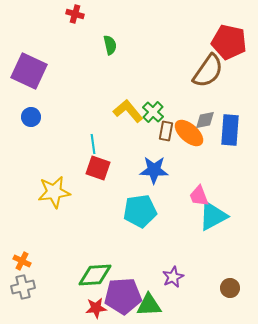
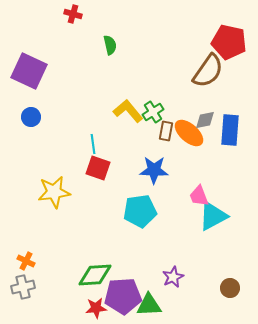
red cross: moved 2 px left
green cross: rotated 15 degrees clockwise
orange cross: moved 4 px right
